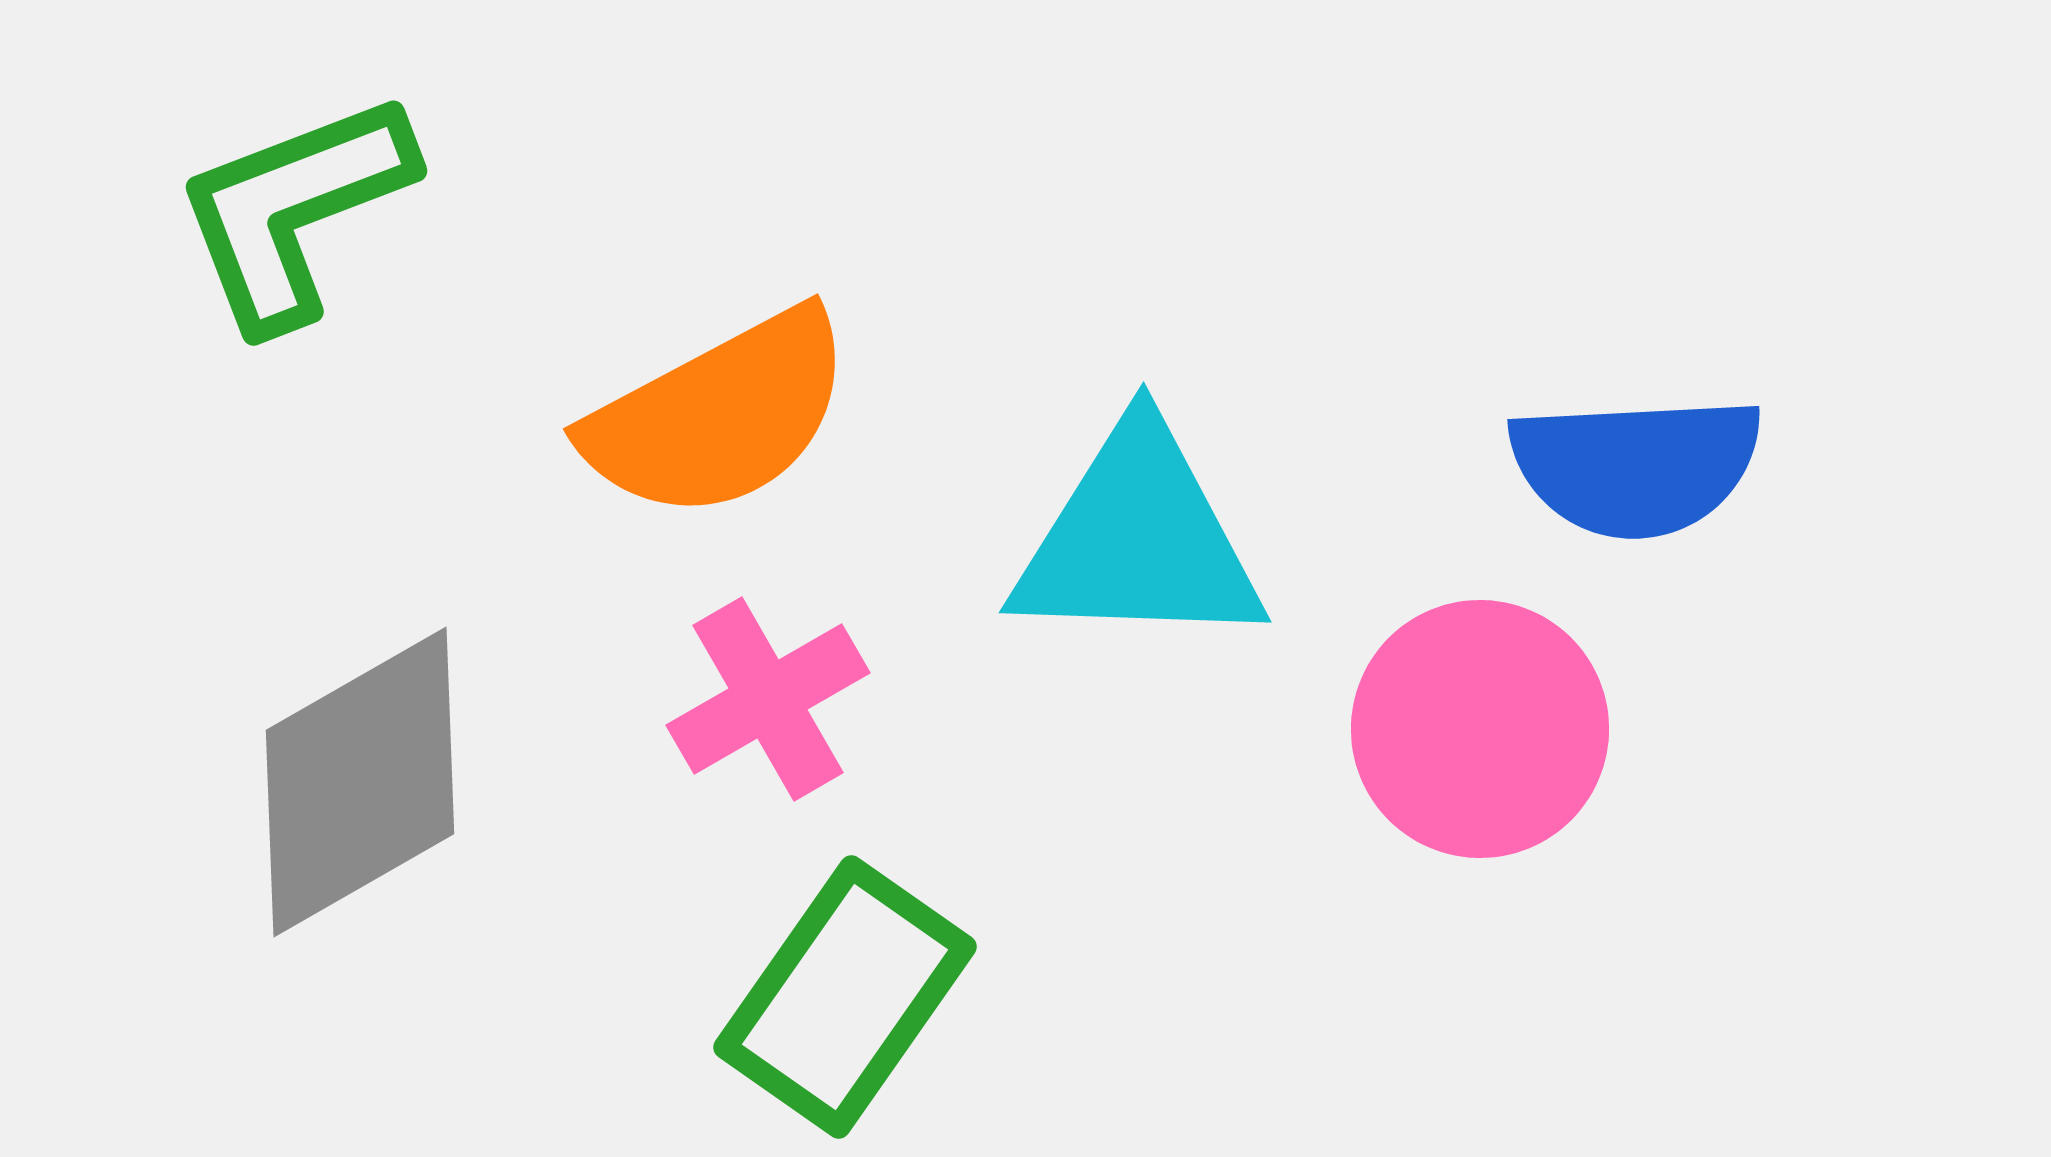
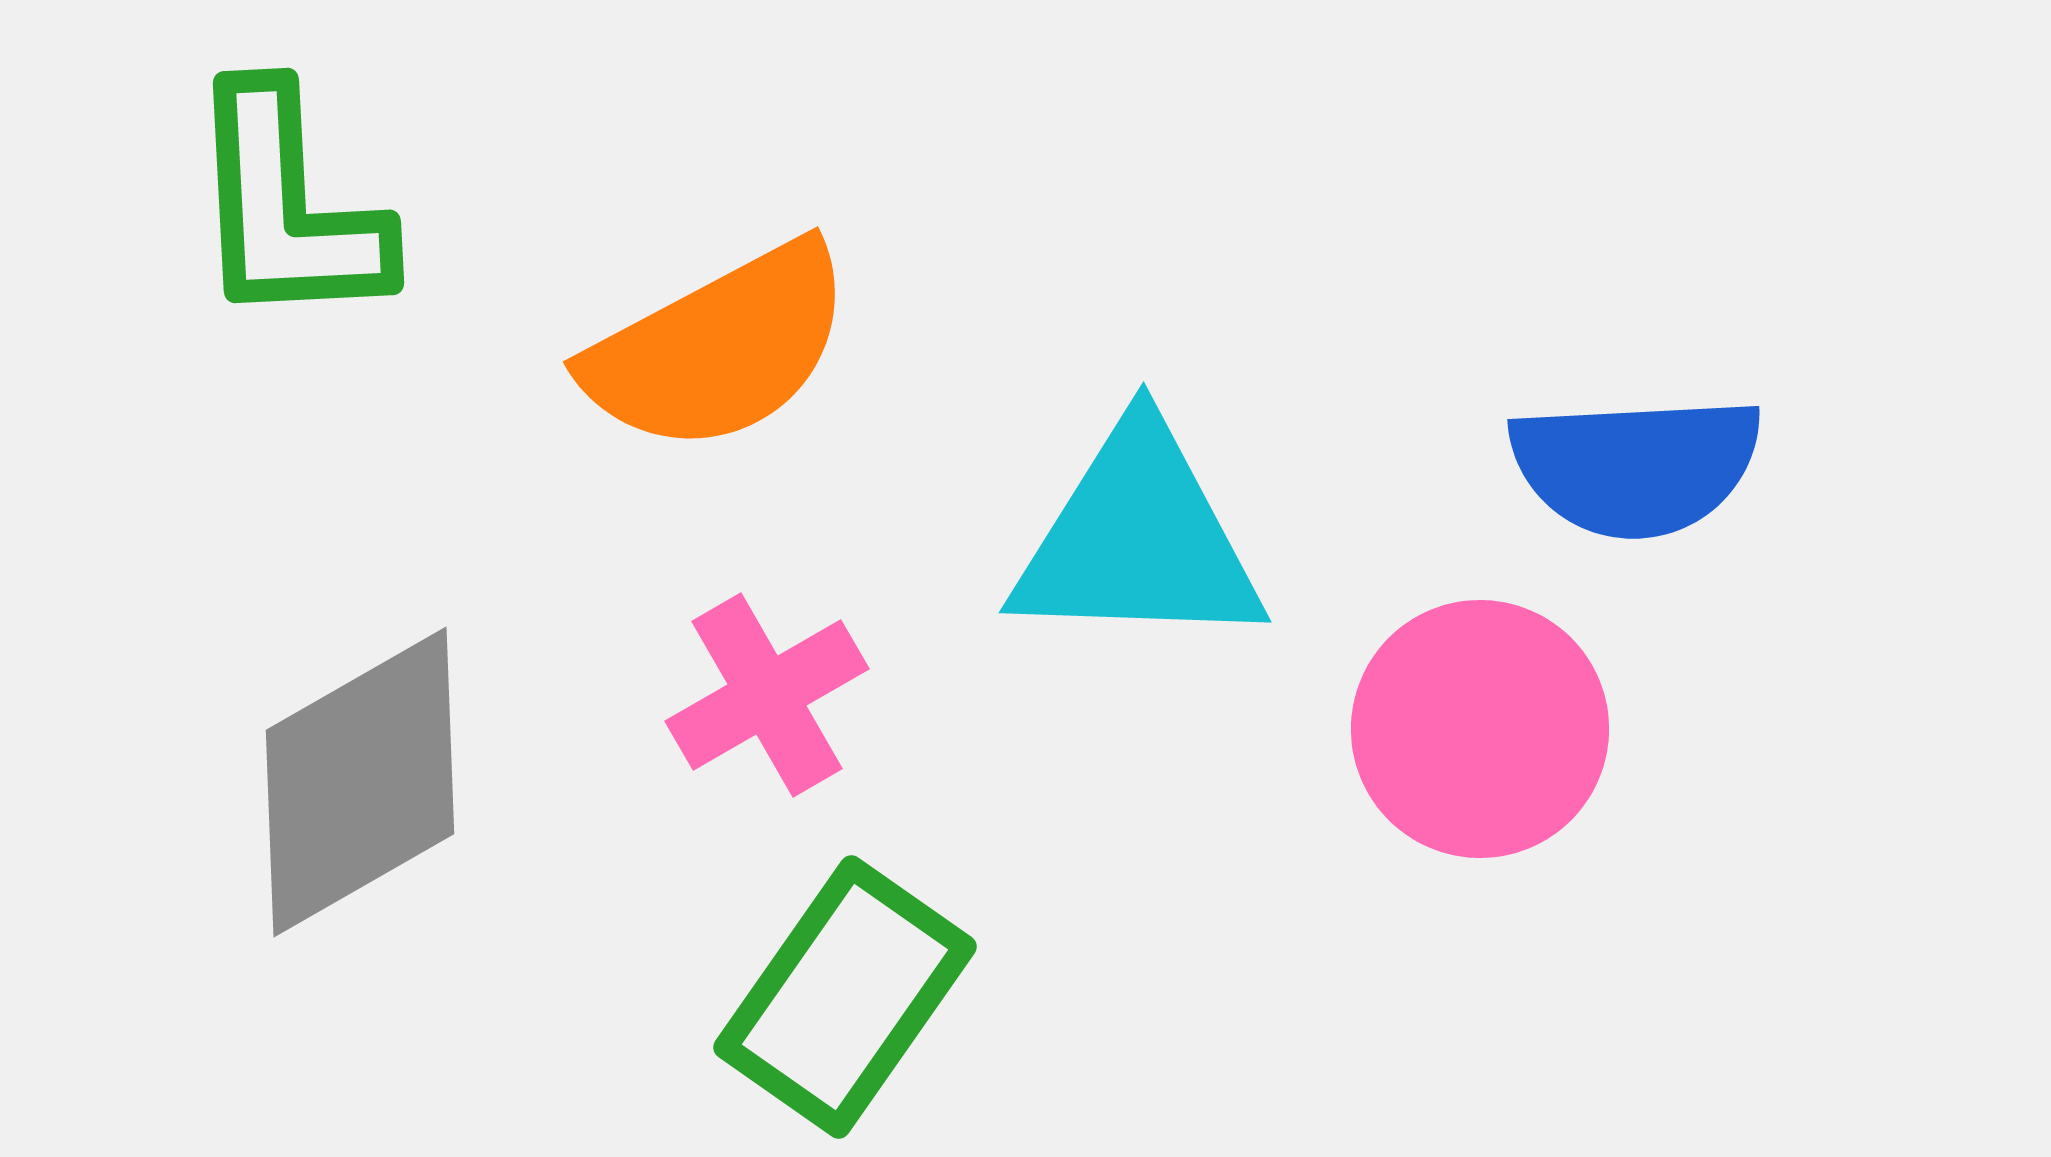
green L-shape: moved 7 px left, 3 px up; rotated 72 degrees counterclockwise
orange semicircle: moved 67 px up
pink cross: moved 1 px left, 4 px up
